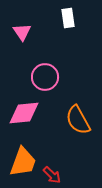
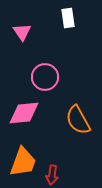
red arrow: rotated 54 degrees clockwise
